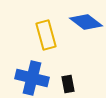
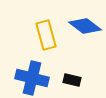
blue diamond: moved 1 px left, 4 px down
black rectangle: moved 4 px right, 4 px up; rotated 66 degrees counterclockwise
